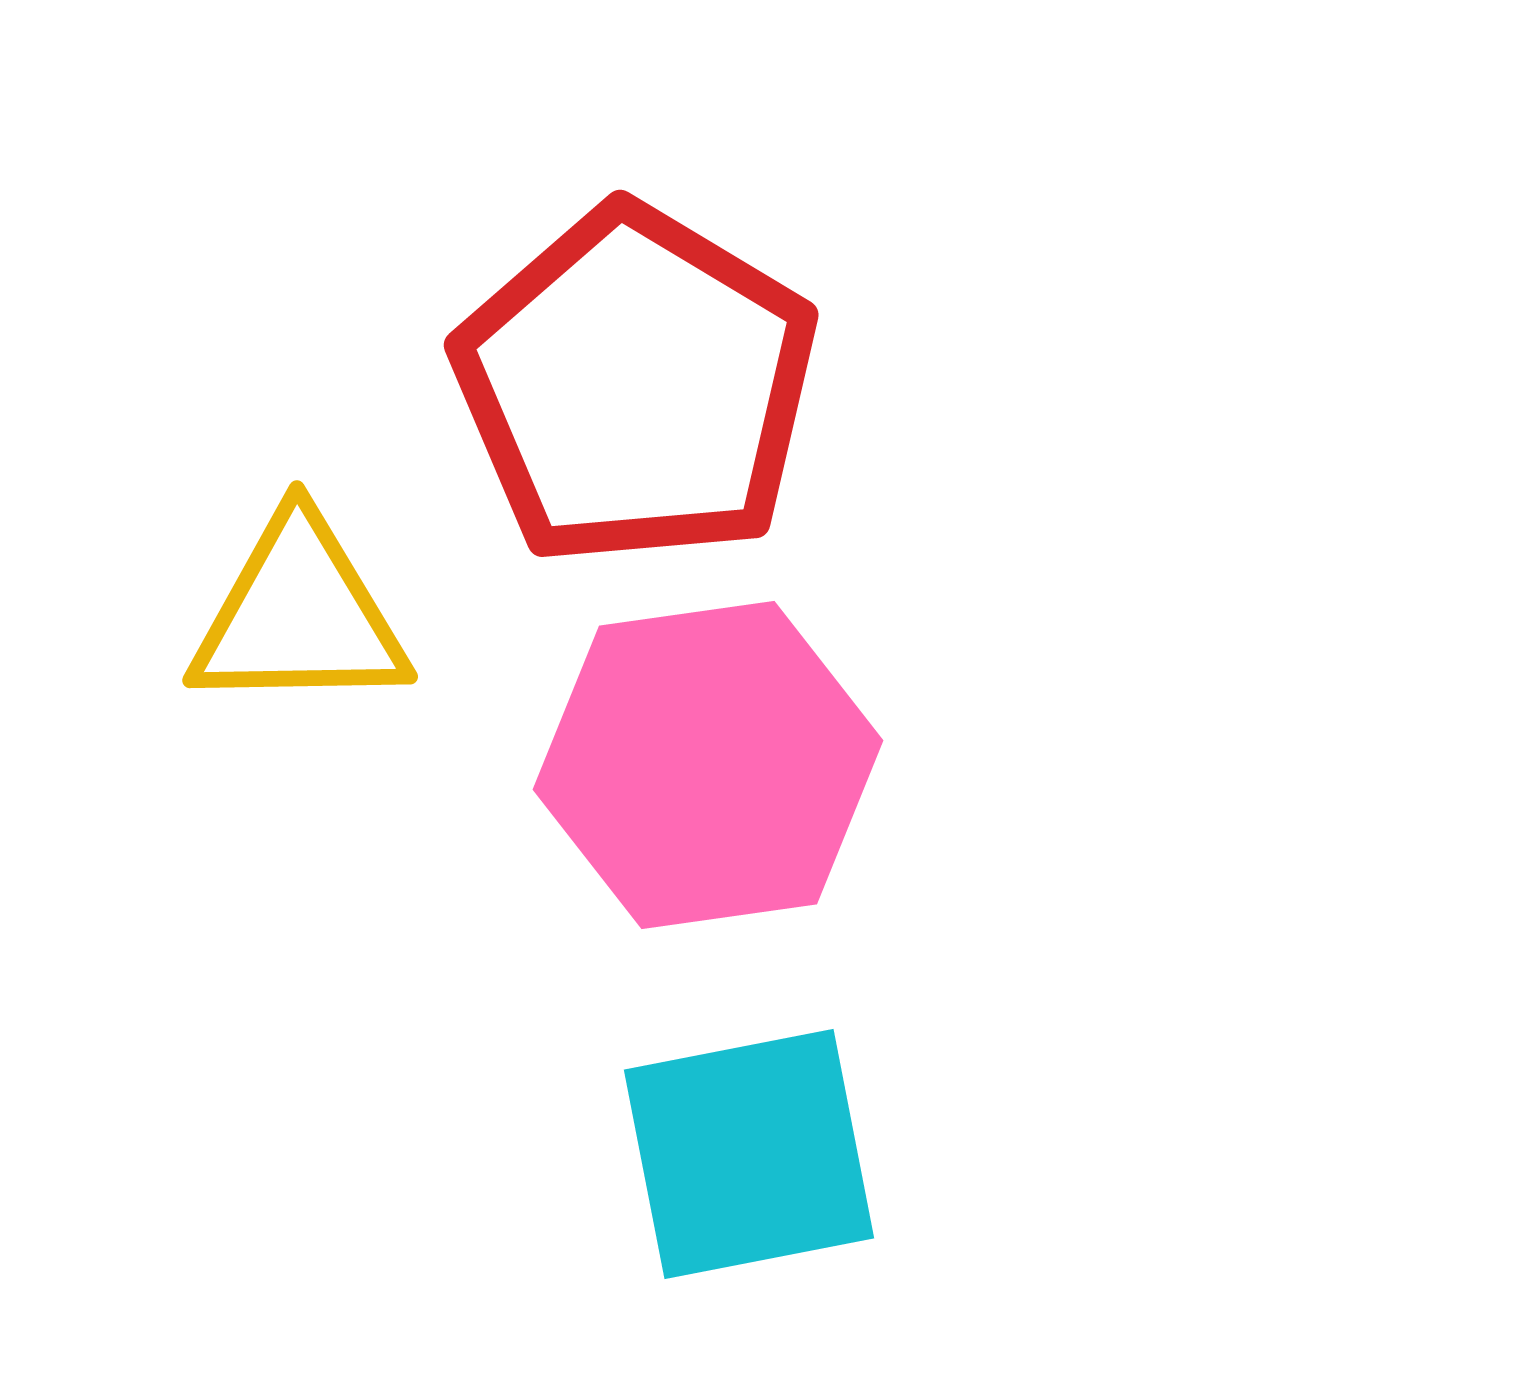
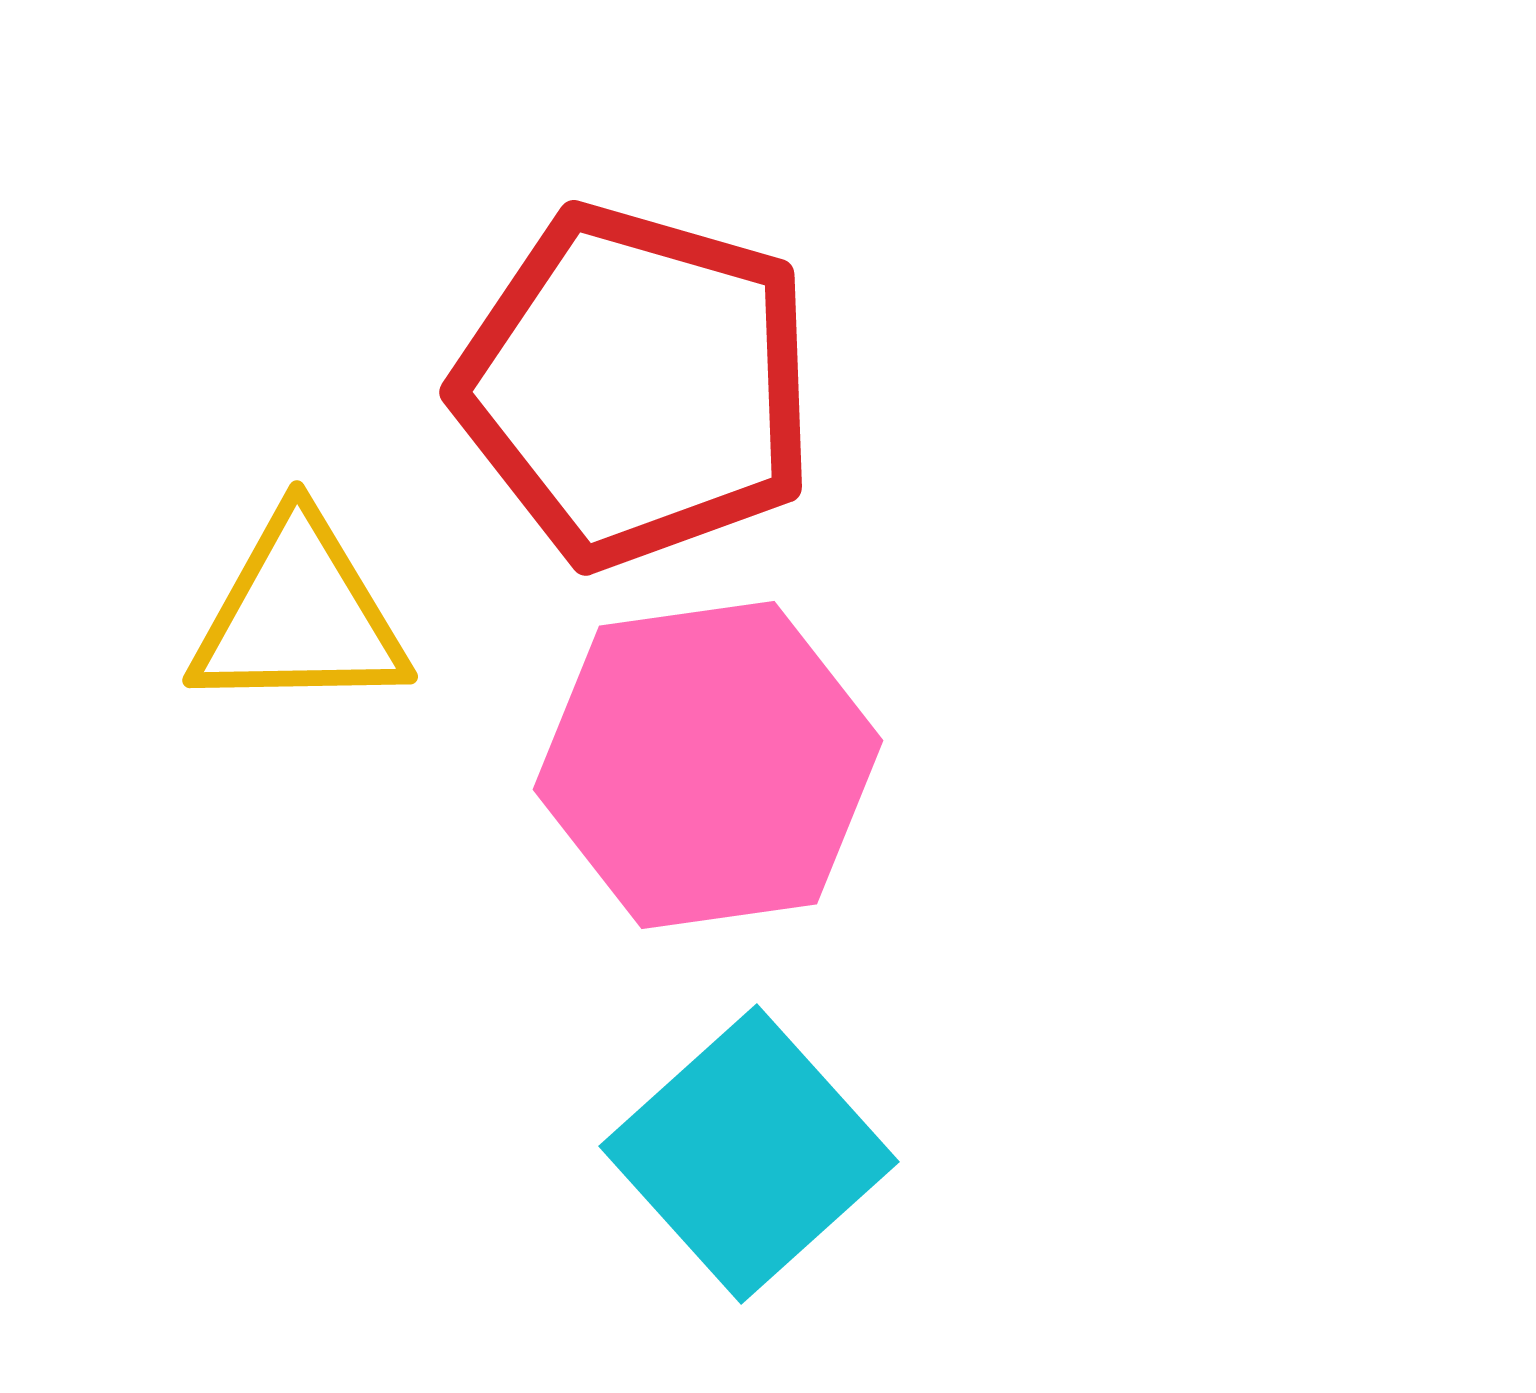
red pentagon: rotated 15 degrees counterclockwise
cyan square: rotated 31 degrees counterclockwise
